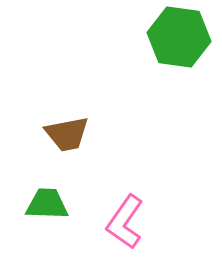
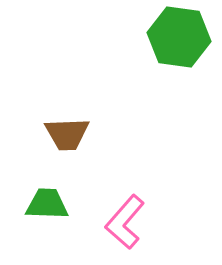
brown trapezoid: rotated 9 degrees clockwise
pink L-shape: rotated 6 degrees clockwise
